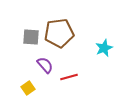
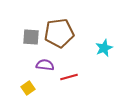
purple semicircle: rotated 42 degrees counterclockwise
